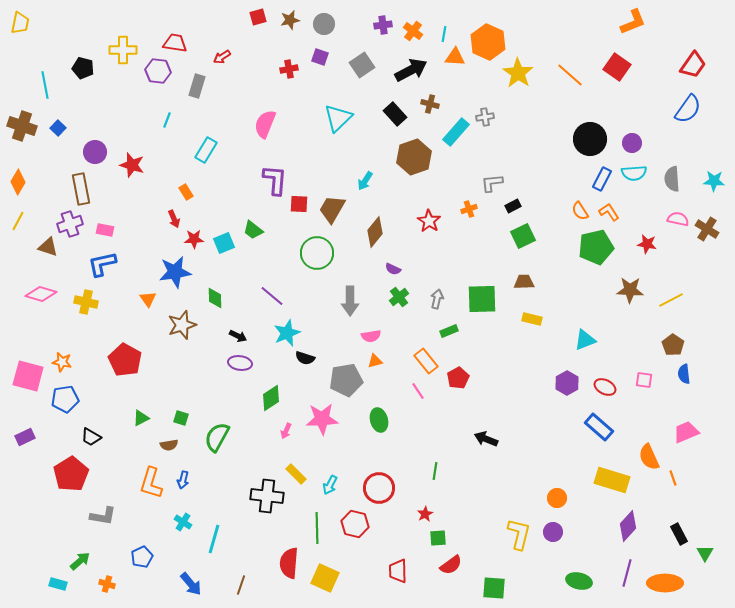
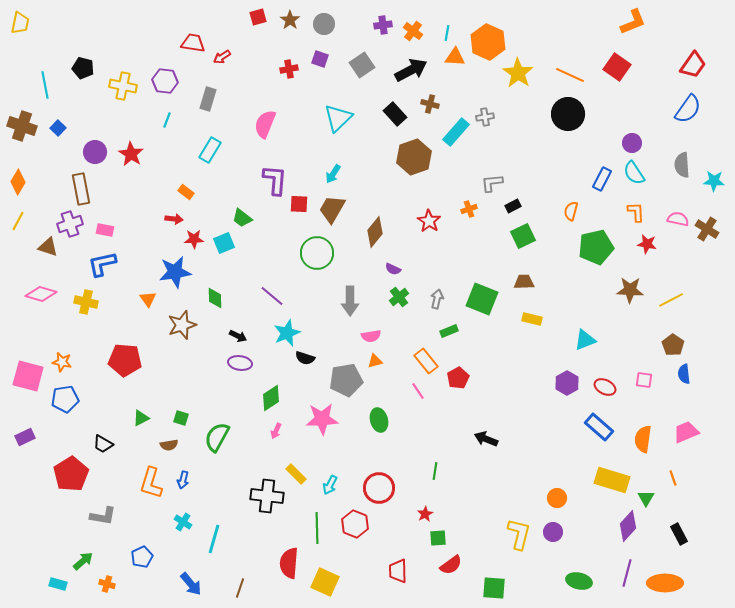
brown star at (290, 20): rotated 24 degrees counterclockwise
cyan line at (444, 34): moved 3 px right, 1 px up
red trapezoid at (175, 43): moved 18 px right
yellow cross at (123, 50): moved 36 px down; rotated 12 degrees clockwise
purple square at (320, 57): moved 2 px down
purple hexagon at (158, 71): moved 7 px right, 10 px down
orange line at (570, 75): rotated 16 degrees counterclockwise
gray rectangle at (197, 86): moved 11 px right, 13 px down
black circle at (590, 139): moved 22 px left, 25 px up
cyan rectangle at (206, 150): moved 4 px right
red star at (132, 165): moved 1 px left, 11 px up; rotated 15 degrees clockwise
cyan semicircle at (634, 173): rotated 60 degrees clockwise
gray semicircle at (672, 179): moved 10 px right, 14 px up
cyan arrow at (365, 181): moved 32 px left, 7 px up
orange rectangle at (186, 192): rotated 21 degrees counterclockwise
orange semicircle at (580, 211): moved 9 px left; rotated 48 degrees clockwise
orange L-shape at (609, 212): moved 27 px right; rotated 30 degrees clockwise
red arrow at (174, 219): rotated 60 degrees counterclockwise
green trapezoid at (253, 230): moved 11 px left, 12 px up
green square at (482, 299): rotated 24 degrees clockwise
red pentagon at (125, 360): rotated 24 degrees counterclockwise
pink arrow at (286, 431): moved 10 px left
black trapezoid at (91, 437): moved 12 px right, 7 px down
orange semicircle at (649, 457): moved 6 px left, 18 px up; rotated 32 degrees clockwise
red hexagon at (355, 524): rotated 8 degrees clockwise
green triangle at (705, 553): moved 59 px left, 55 px up
green arrow at (80, 561): moved 3 px right
yellow square at (325, 578): moved 4 px down
brown line at (241, 585): moved 1 px left, 3 px down
